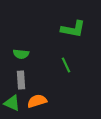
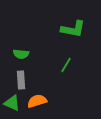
green line: rotated 56 degrees clockwise
